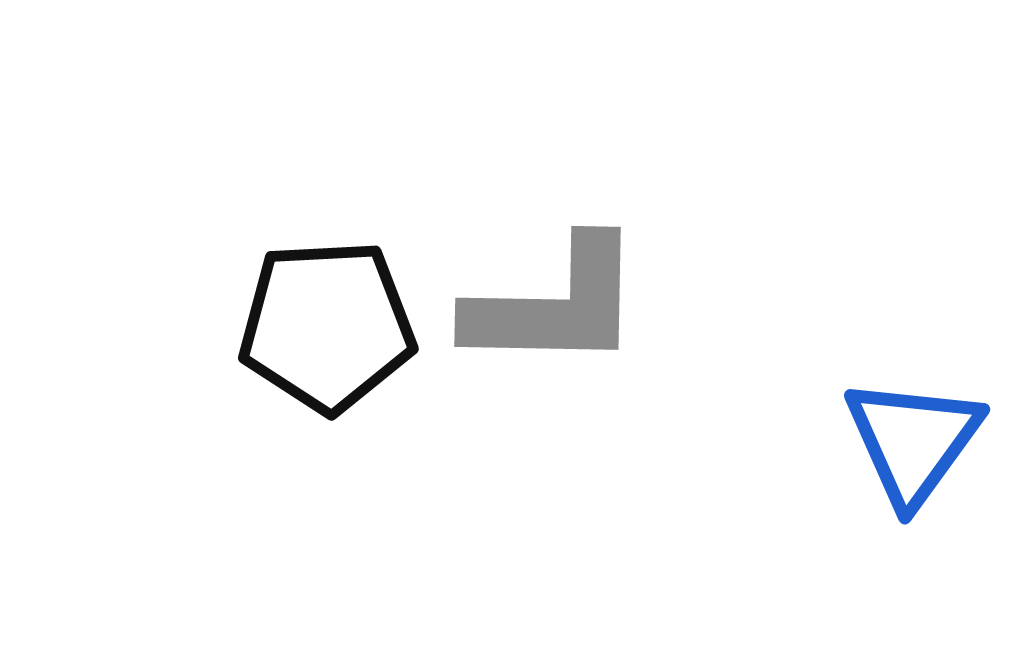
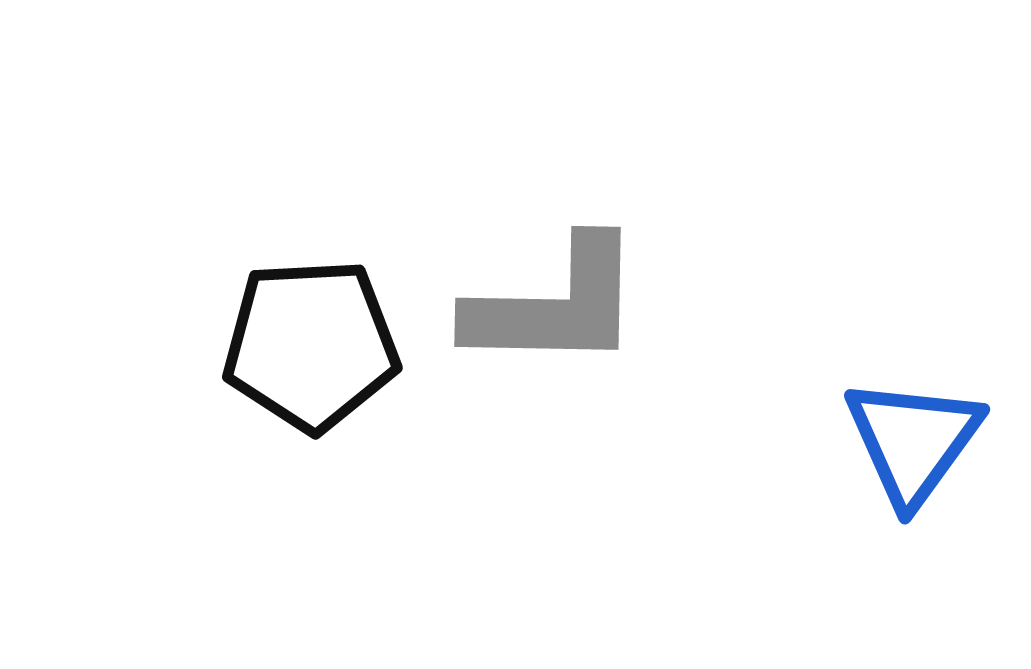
black pentagon: moved 16 px left, 19 px down
